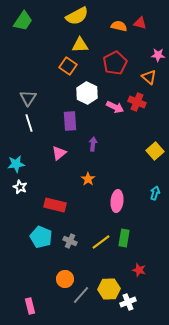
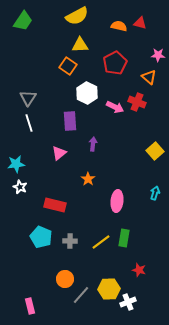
gray cross: rotated 24 degrees counterclockwise
